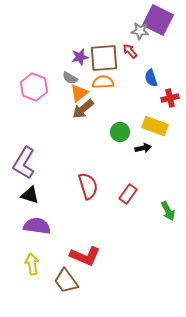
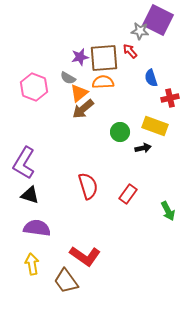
gray semicircle: moved 2 px left
purple semicircle: moved 2 px down
red L-shape: rotated 12 degrees clockwise
